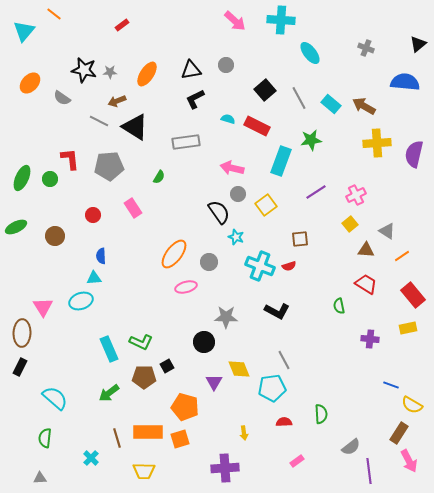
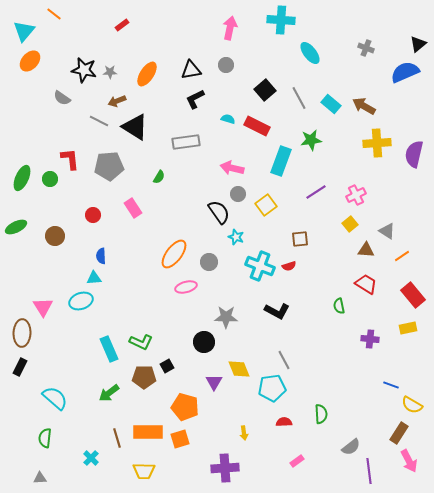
pink arrow at (235, 21): moved 5 px left, 7 px down; rotated 120 degrees counterclockwise
blue semicircle at (405, 82): moved 10 px up; rotated 28 degrees counterclockwise
orange ellipse at (30, 83): moved 22 px up
